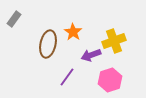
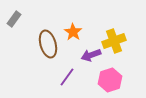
brown ellipse: rotated 28 degrees counterclockwise
